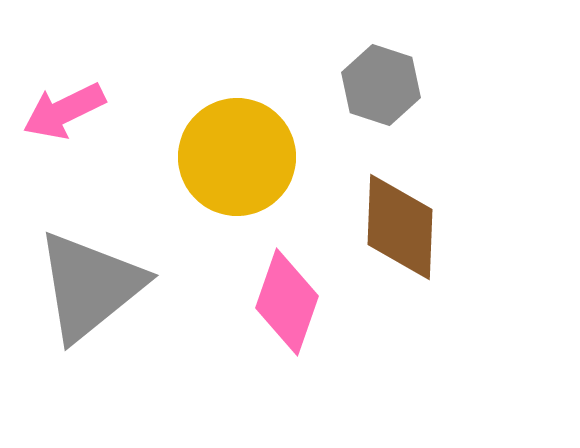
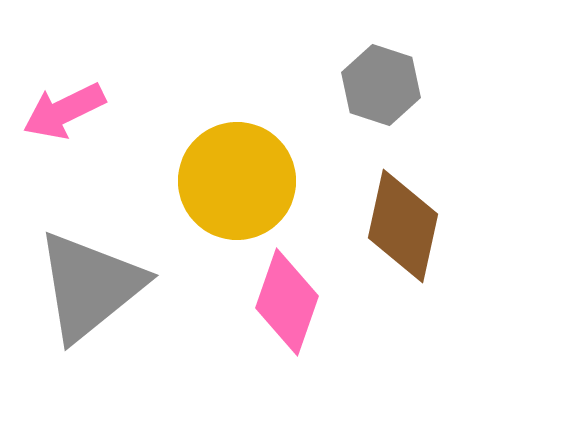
yellow circle: moved 24 px down
brown diamond: moved 3 px right, 1 px up; rotated 10 degrees clockwise
